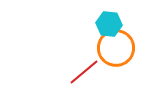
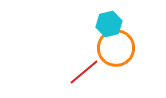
cyan hexagon: rotated 20 degrees counterclockwise
